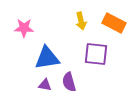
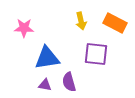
orange rectangle: moved 1 px right
